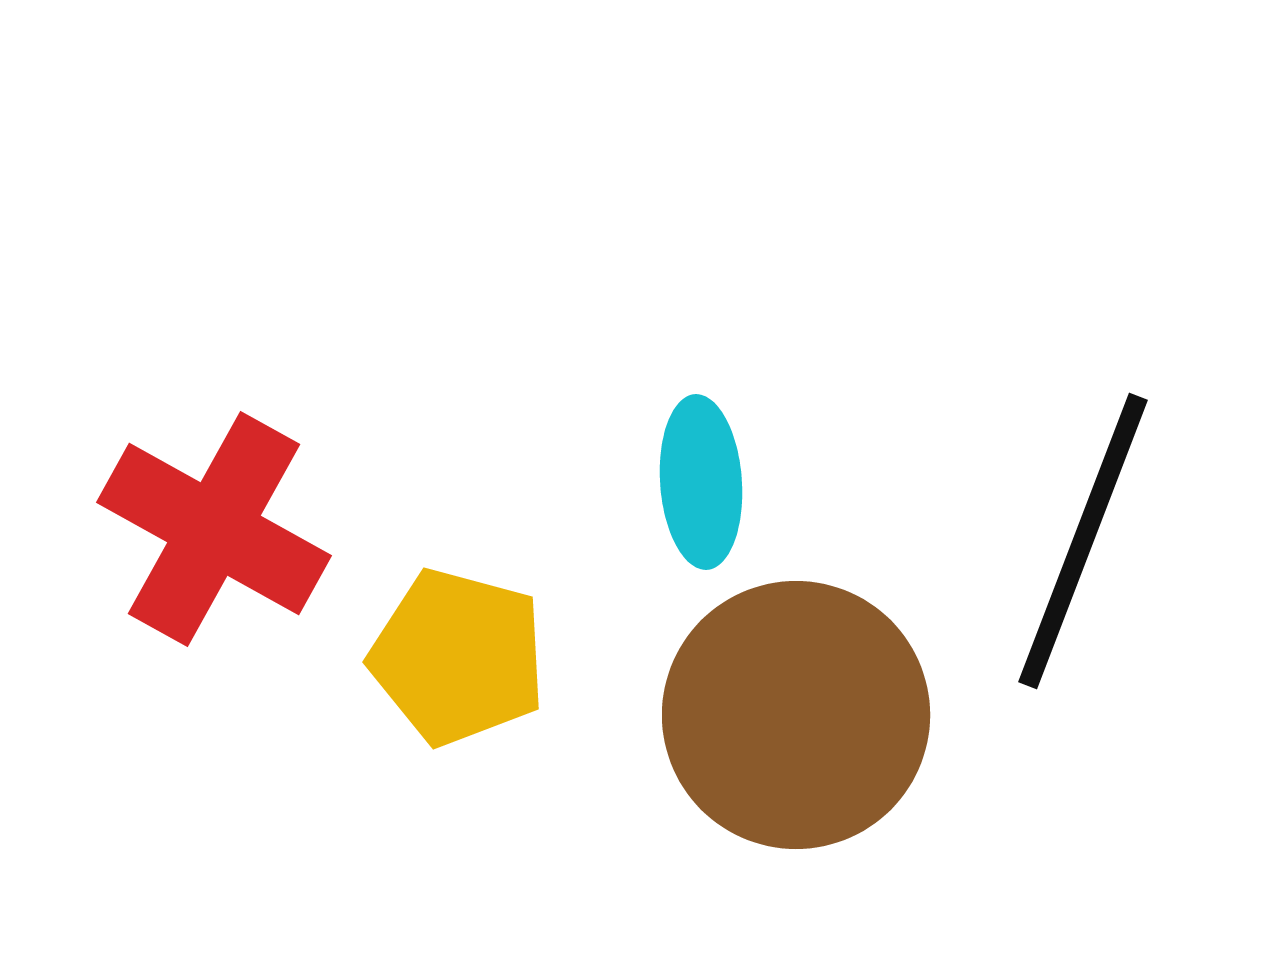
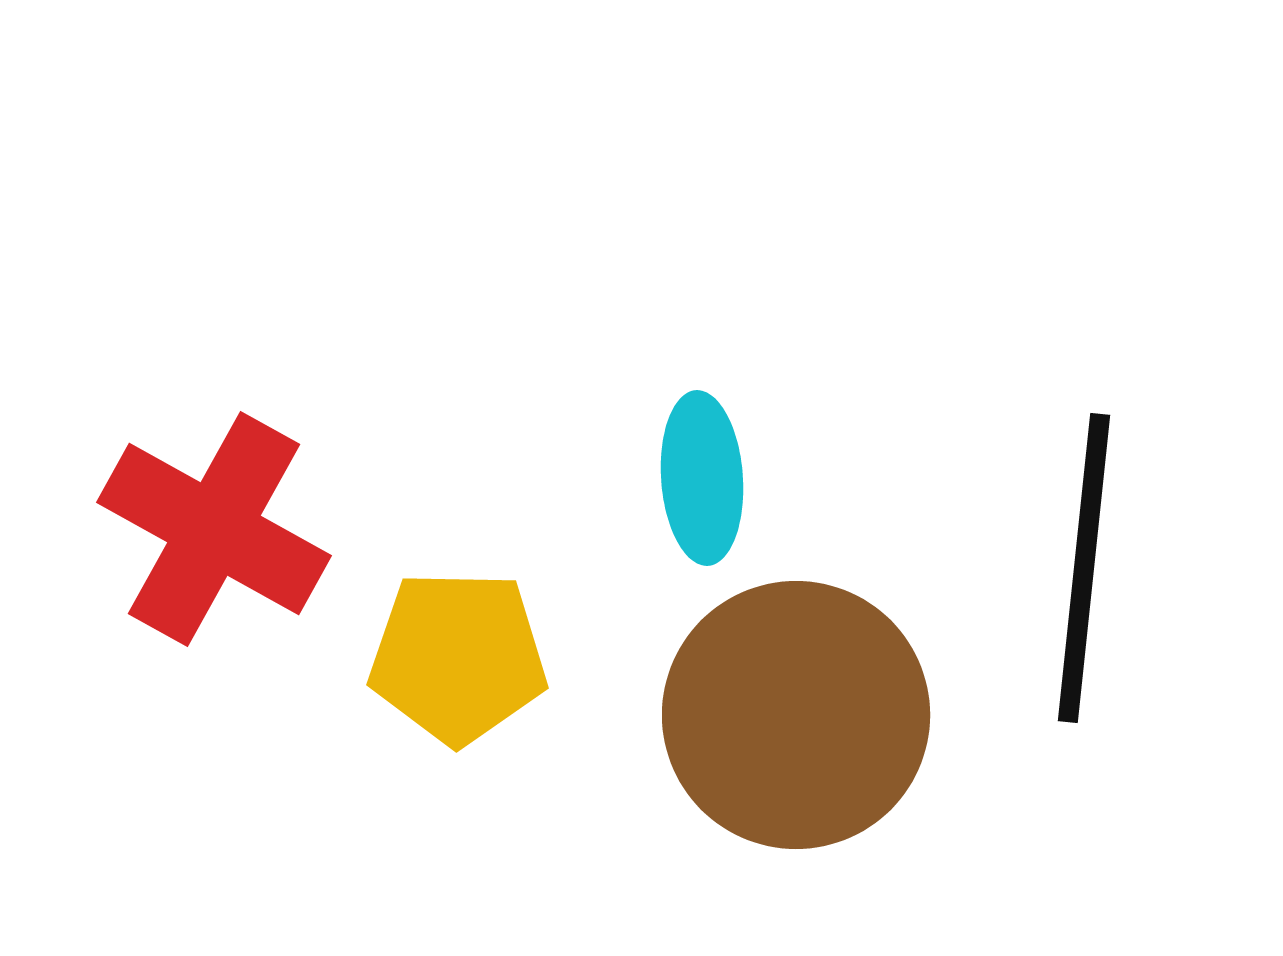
cyan ellipse: moved 1 px right, 4 px up
black line: moved 1 px right, 27 px down; rotated 15 degrees counterclockwise
yellow pentagon: rotated 14 degrees counterclockwise
